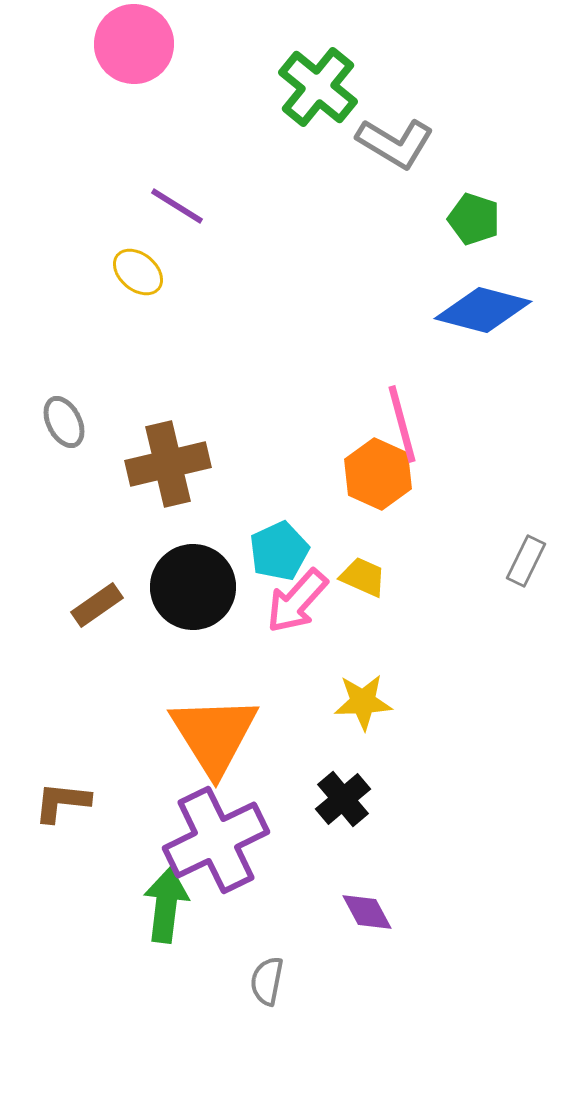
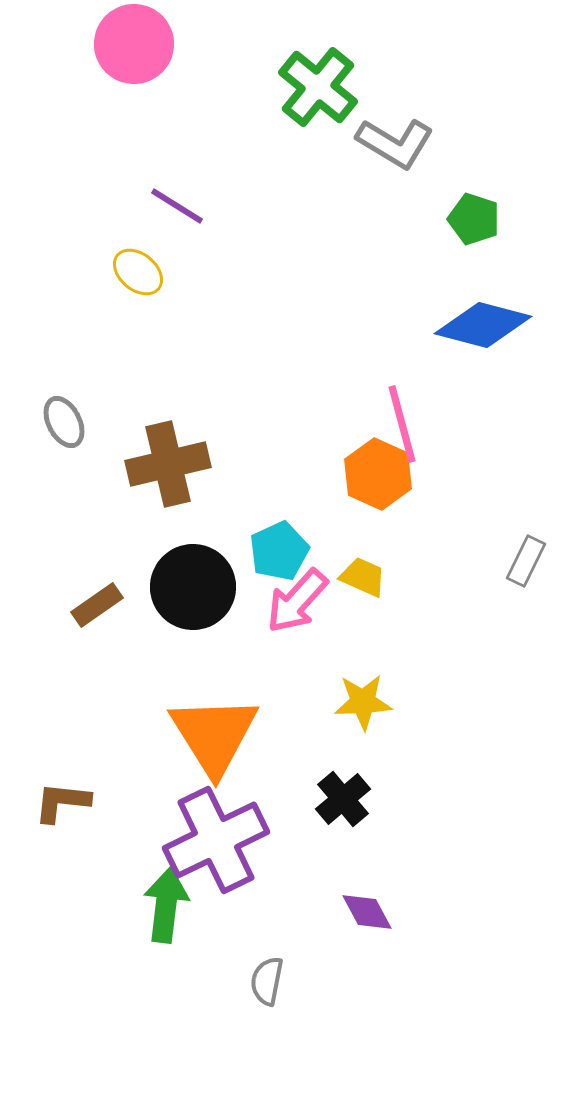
blue diamond: moved 15 px down
